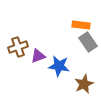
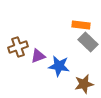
gray rectangle: rotated 12 degrees counterclockwise
brown star: rotated 12 degrees clockwise
